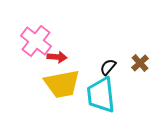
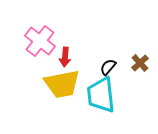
pink cross: moved 4 px right
red arrow: moved 8 px right; rotated 90 degrees clockwise
